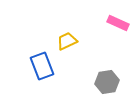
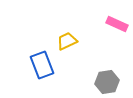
pink rectangle: moved 1 px left, 1 px down
blue rectangle: moved 1 px up
